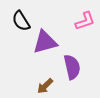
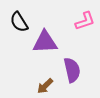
black semicircle: moved 2 px left, 1 px down
purple triangle: rotated 12 degrees clockwise
purple semicircle: moved 3 px down
